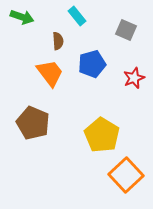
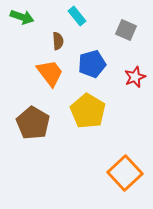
red star: moved 1 px right, 1 px up
brown pentagon: rotated 8 degrees clockwise
yellow pentagon: moved 14 px left, 24 px up
orange square: moved 1 px left, 2 px up
